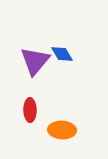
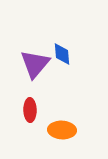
blue diamond: rotated 25 degrees clockwise
purple triangle: moved 3 px down
